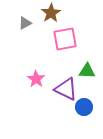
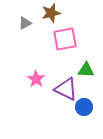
brown star: rotated 18 degrees clockwise
green triangle: moved 1 px left, 1 px up
